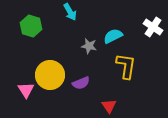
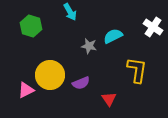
yellow L-shape: moved 11 px right, 4 px down
pink triangle: rotated 36 degrees clockwise
red triangle: moved 7 px up
